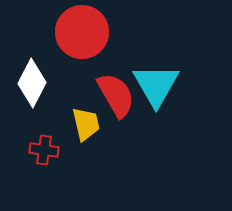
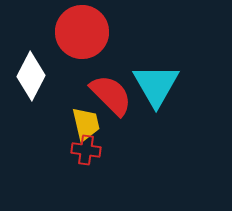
white diamond: moved 1 px left, 7 px up
red semicircle: moved 5 px left; rotated 15 degrees counterclockwise
red cross: moved 42 px right
